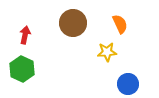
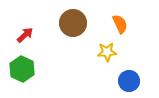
red arrow: rotated 36 degrees clockwise
blue circle: moved 1 px right, 3 px up
